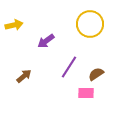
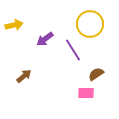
purple arrow: moved 1 px left, 2 px up
purple line: moved 4 px right, 17 px up; rotated 65 degrees counterclockwise
